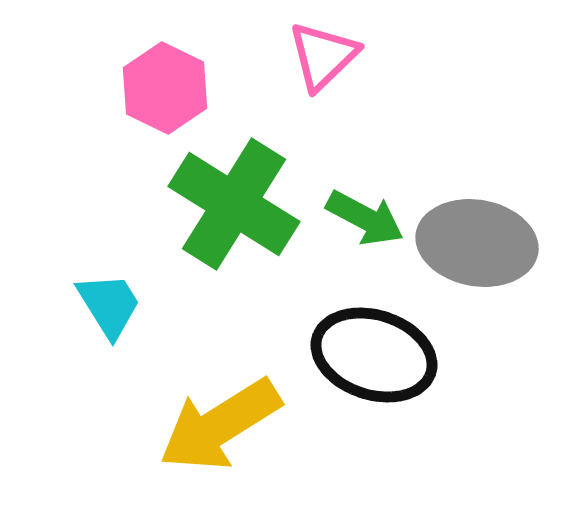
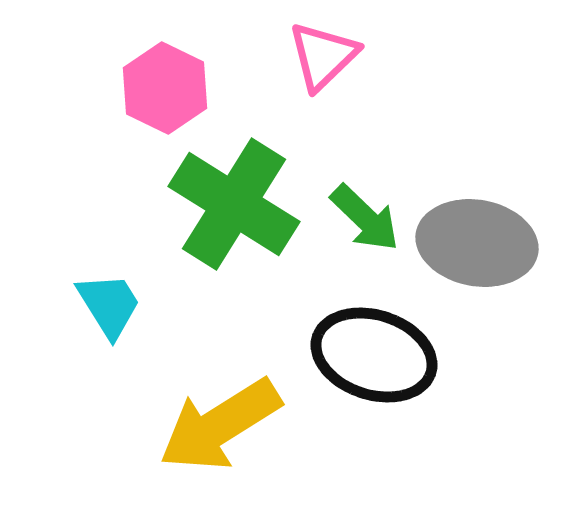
green arrow: rotated 16 degrees clockwise
